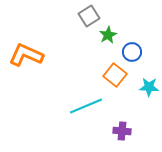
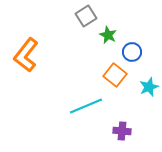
gray square: moved 3 px left
green star: rotated 18 degrees counterclockwise
orange L-shape: rotated 76 degrees counterclockwise
cyan star: rotated 24 degrees counterclockwise
